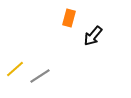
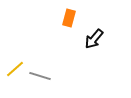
black arrow: moved 1 px right, 3 px down
gray line: rotated 50 degrees clockwise
